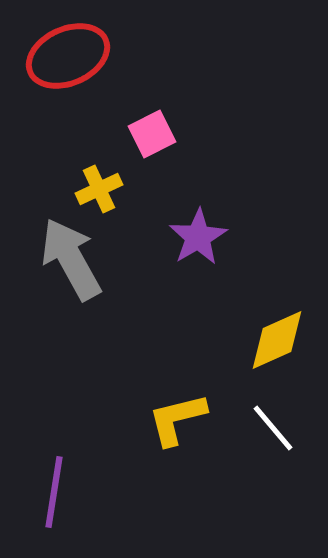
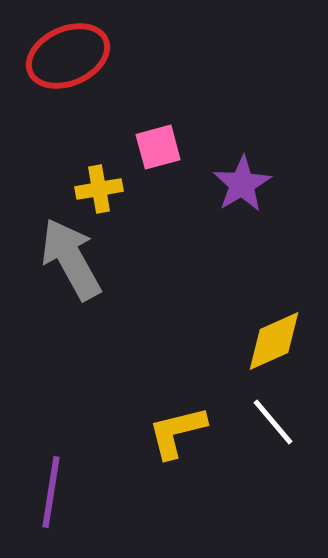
pink square: moved 6 px right, 13 px down; rotated 12 degrees clockwise
yellow cross: rotated 15 degrees clockwise
purple star: moved 44 px right, 53 px up
yellow diamond: moved 3 px left, 1 px down
yellow L-shape: moved 13 px down
white line: moved 6 px up
purple line: moved 3 px left
